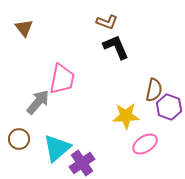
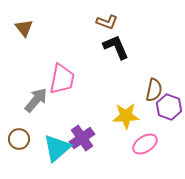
gray arrow: moved 2 px left, 2 px up
purple cross: moved 25 px up
